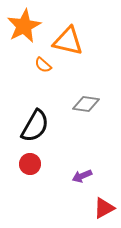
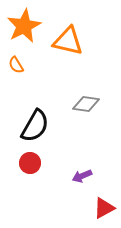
orange semicircle: moved 27 px left; rotated 18 degrees clockwise
red circle: moved 1 px up
